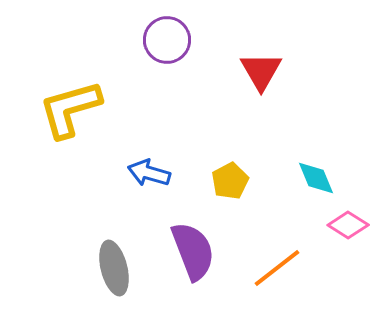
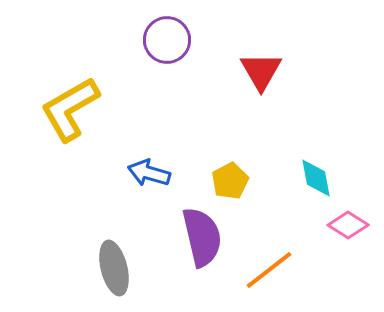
yellow L-shape: rotated 14 degrees counterclockwise
cyan diamond: rotated 12 degrees clockwise
purple semicircle: moved 9 px right, 14 px up; rotated 8 degrees clockwise
orange line: moved 8 px left, 2 px down
